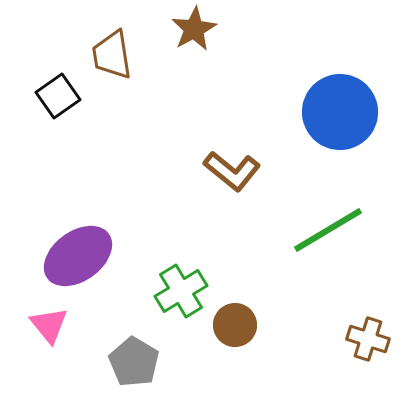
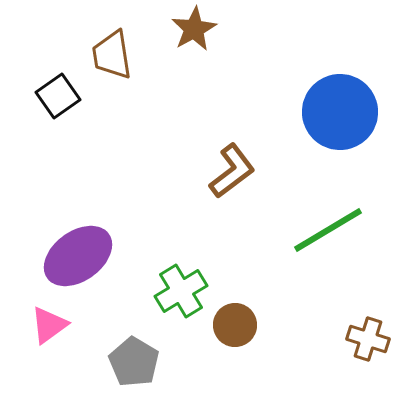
brown L-shape: rotated 76 degrees counterclockwise
pink triangle: rotated 33 degrees clockwise
